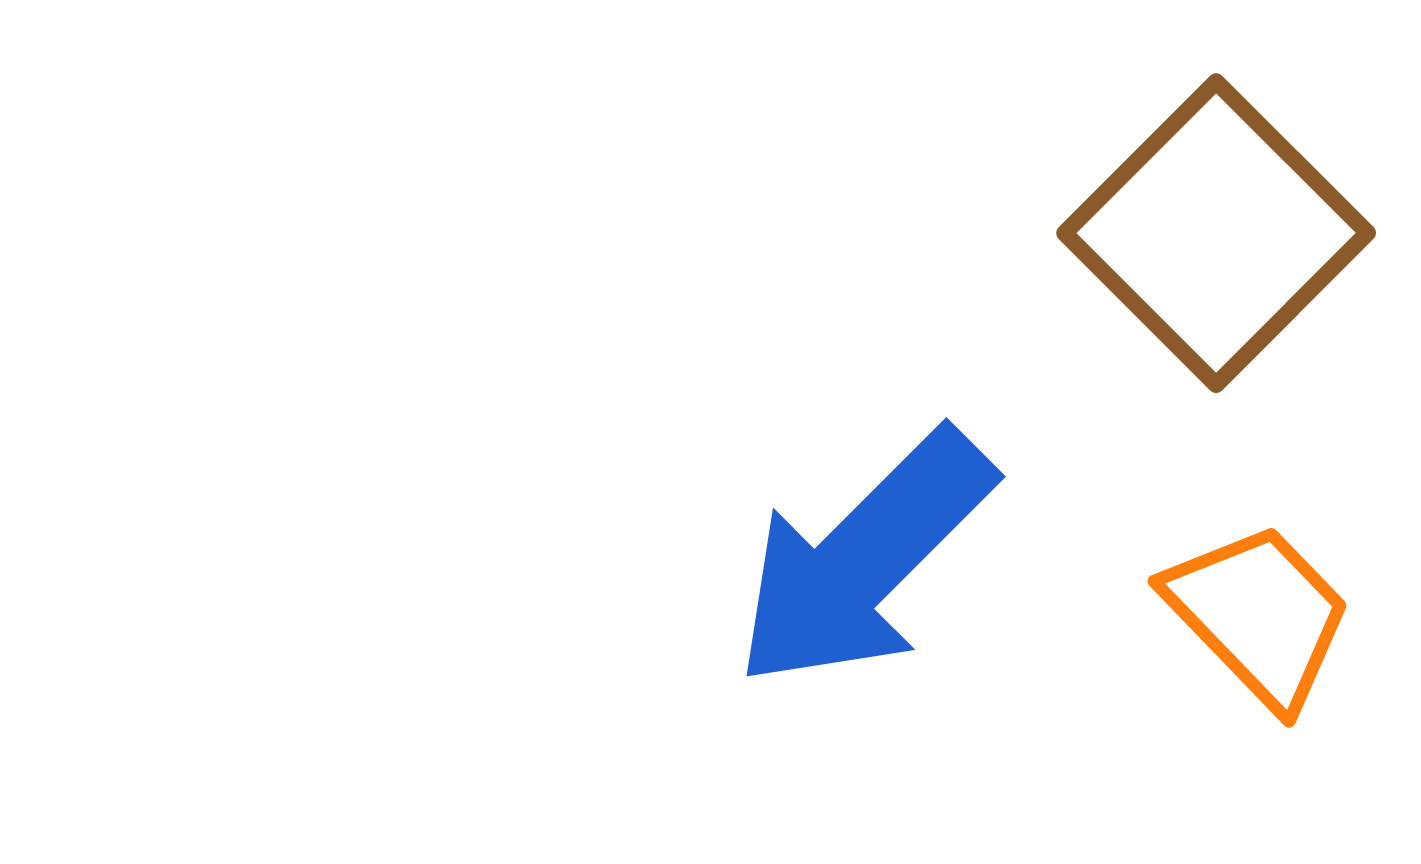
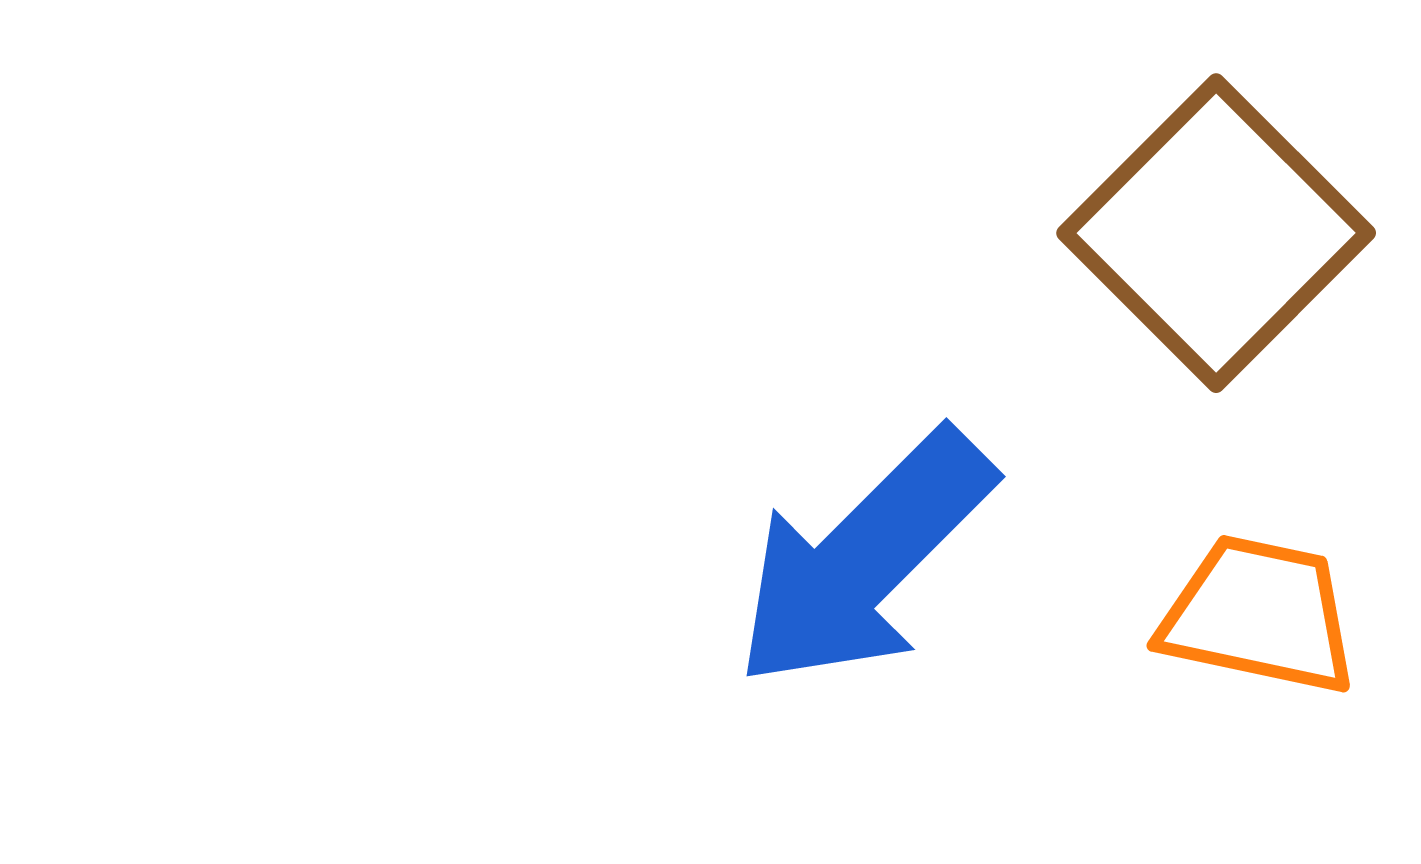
orange trapezoid: rotated 34 degrees counterclockwise
